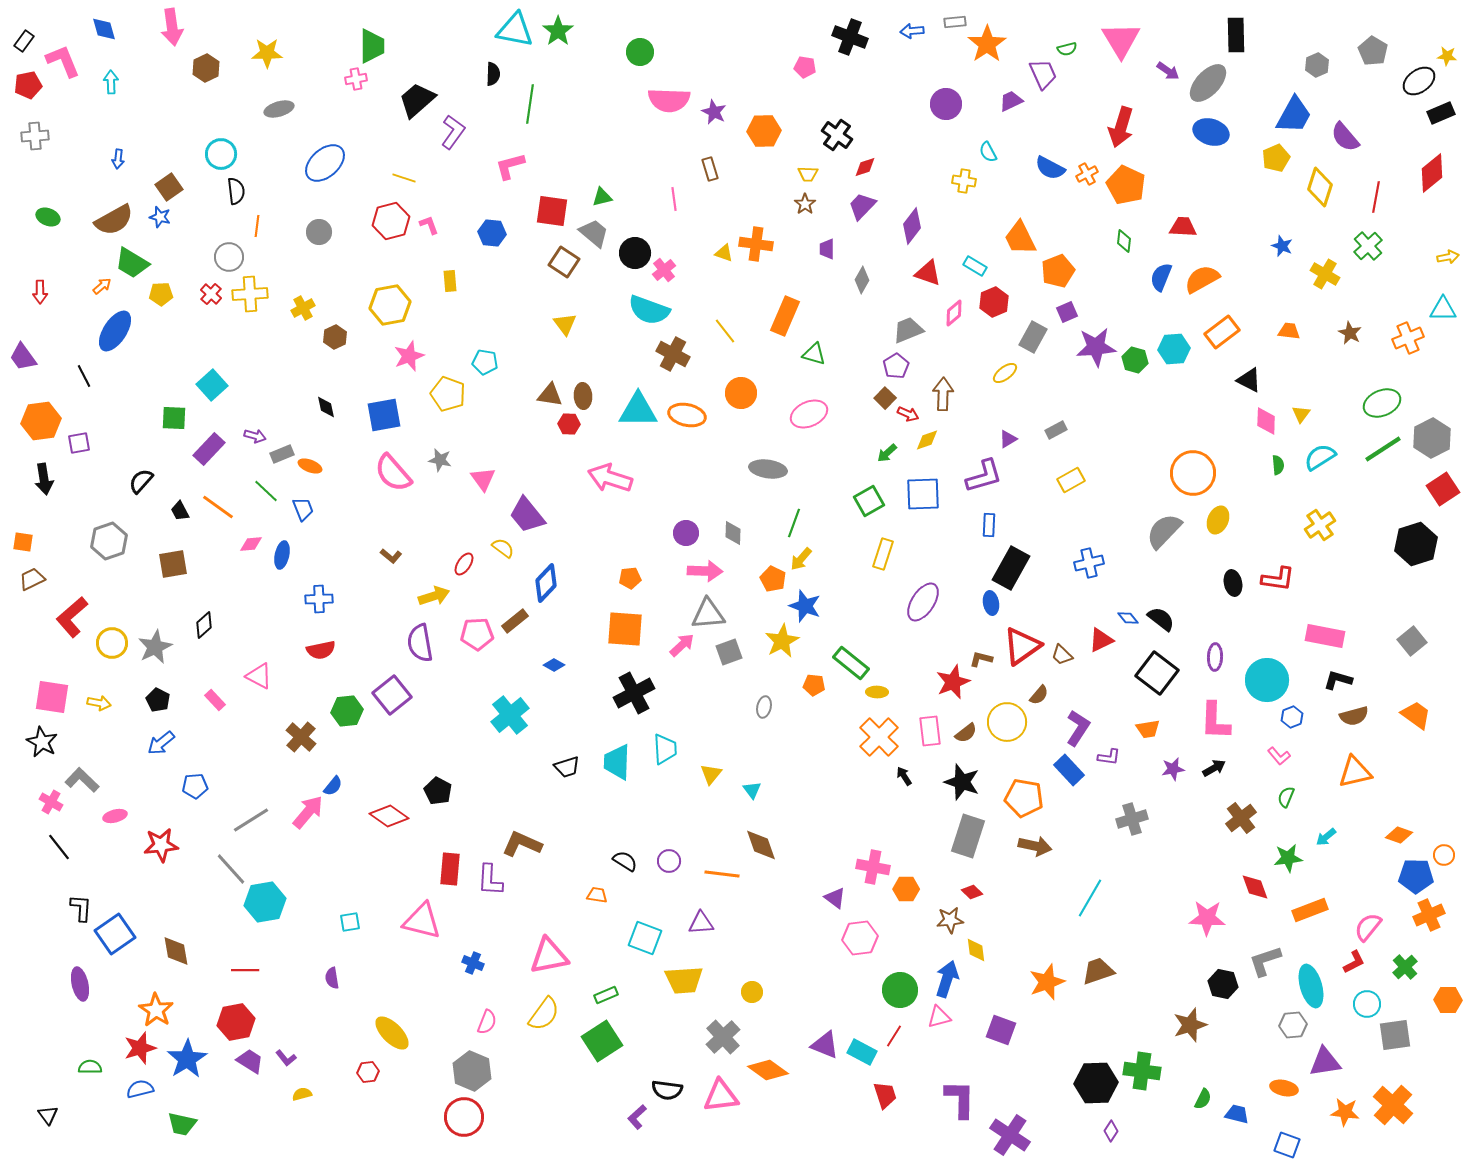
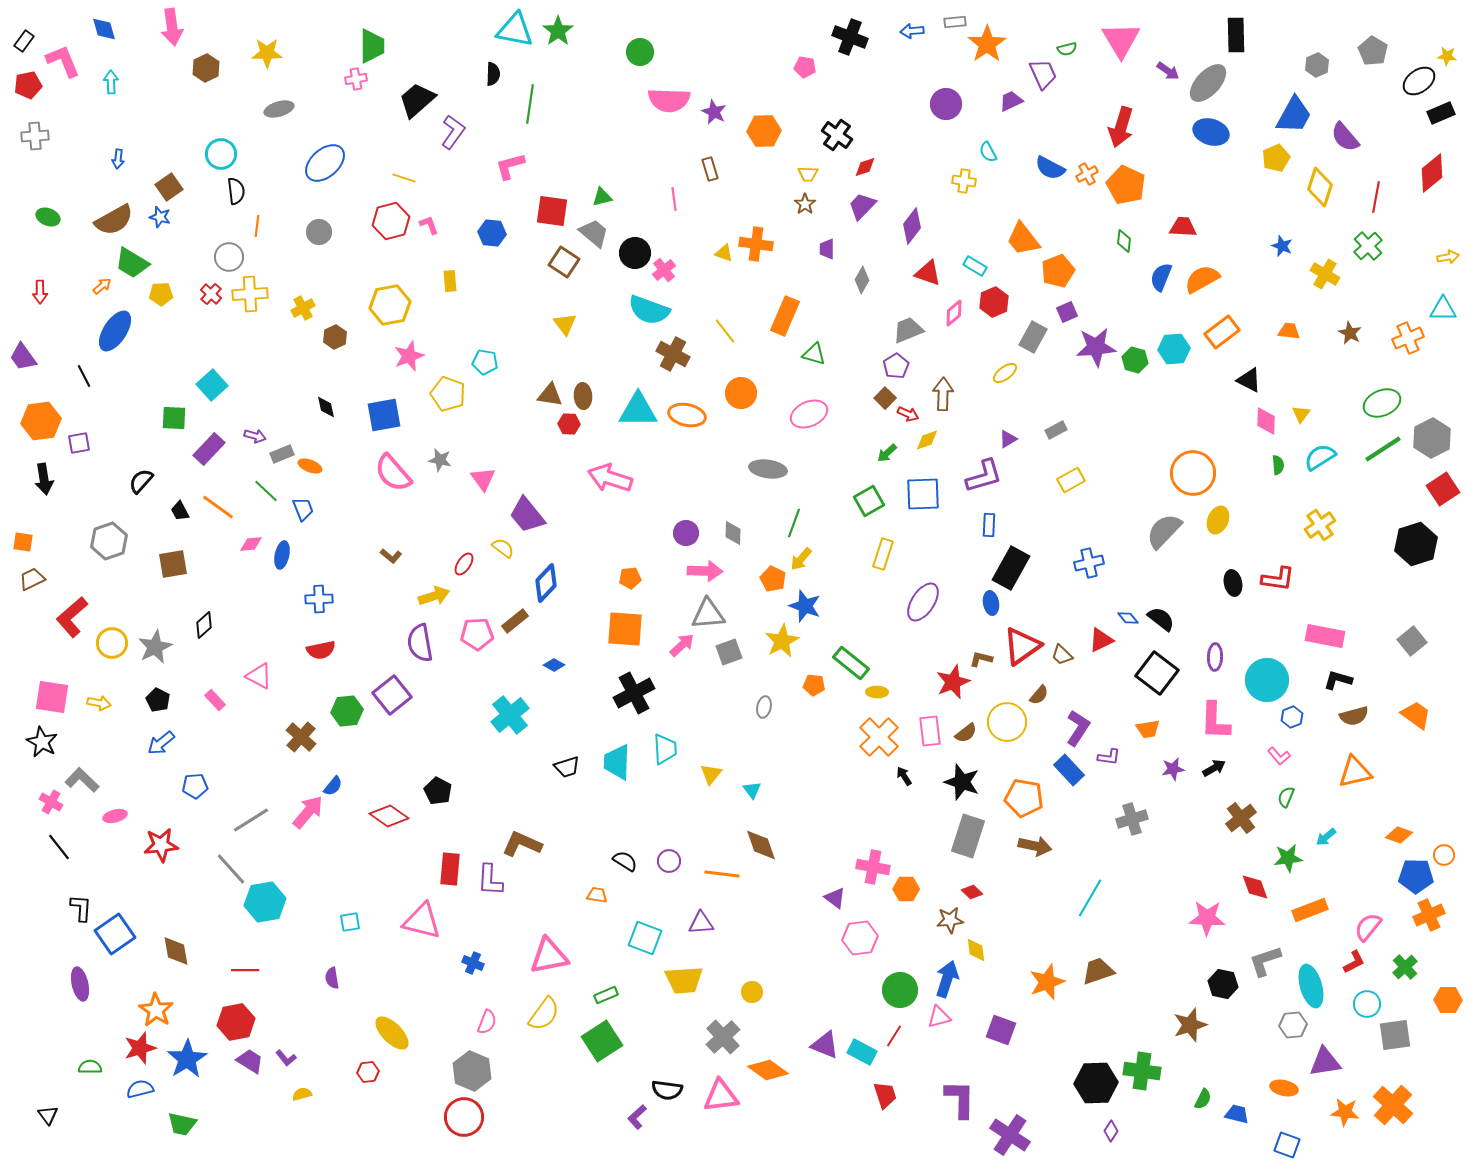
orange trapezoid at (1020, 238): moved 3 px right, 1 px down; rotated 12 degrees counterclockwise
